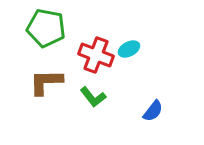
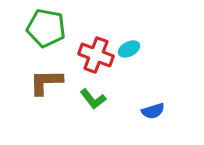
green L-shape: moved 2 px down
blue semicircle: rotated 35 degrees clockwise
